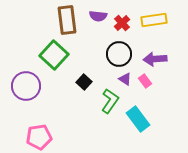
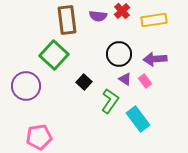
red cross: moved 12 px up
